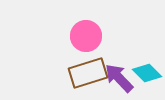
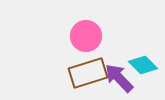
cyan diamond: moved 4 px left, 8 px up
